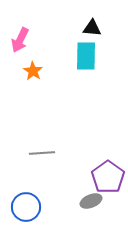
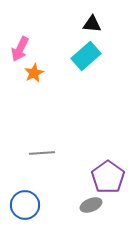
black triangle: moved 4 px up
pink arrow: moved 9 px down
cyan rectangle: rotated 48 degrees clockwise
orange star: moved 1 px right, 2 px down; rotated 12 degrees clockwise
gray ellipse: moved 4 px down
blue circle: moved 1 px left, 2 px up
